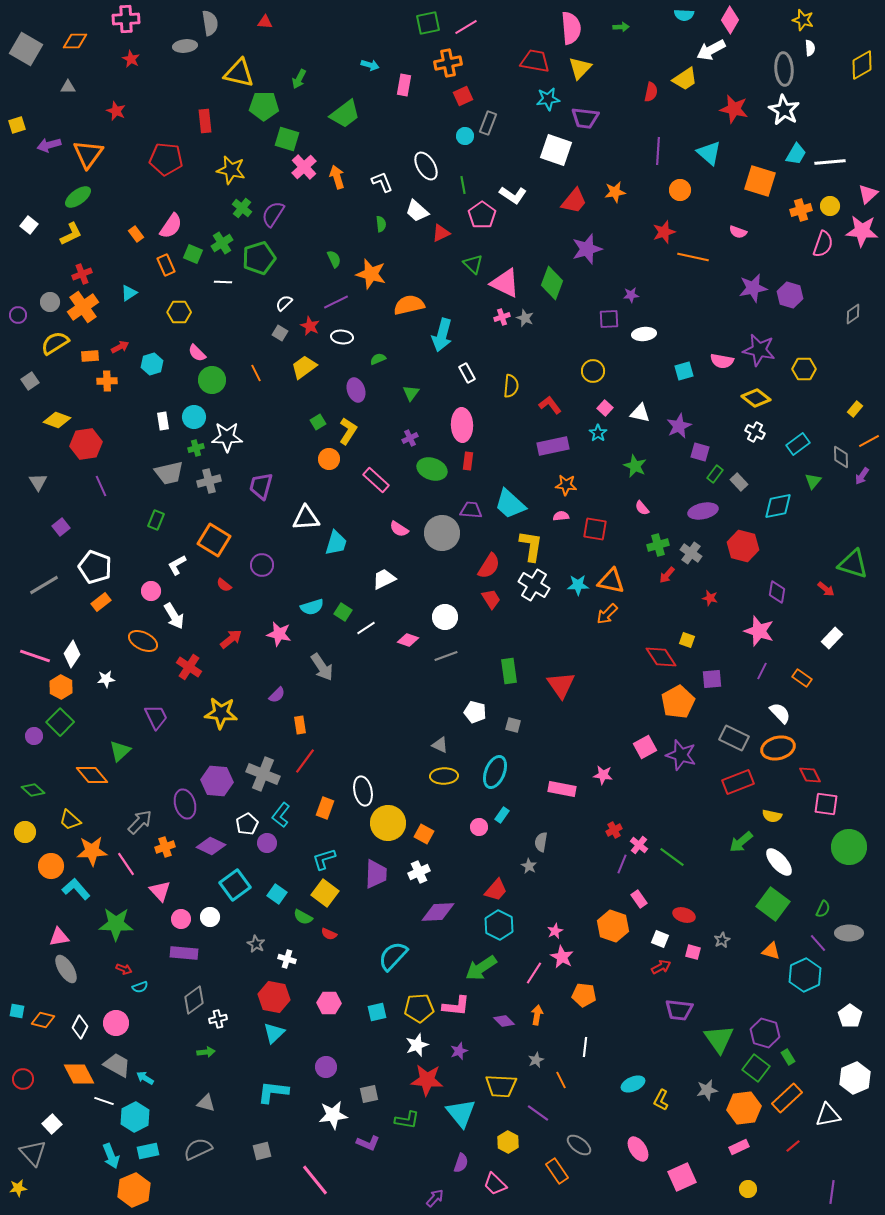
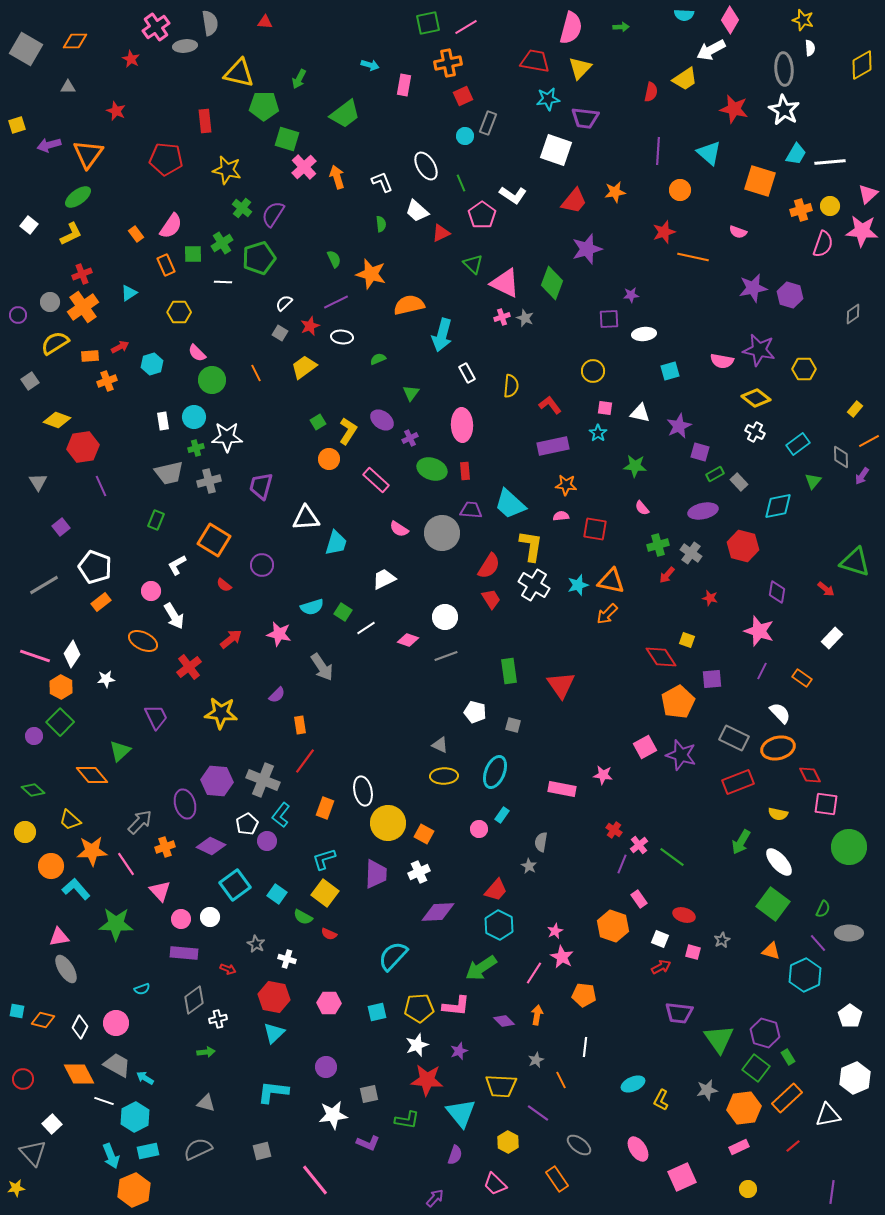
pink cross at (126, 19): moved 30 px right, 8 px down; rotated 32 degrees counterclockwise
pink semicircle at (571, 28): rotated 20 degrees clockwise
yellow star at (231, 170): moved 4 px left
green line at (463, 185): moved 2 px left, 2 px up; rotated 12 degrees counterclockwise
green square at (193, 254): rotated 24 degrees counterclockwise
red star at (310, 326): rotated 24 degrees clockwise
cyan square at (684, 371): moved 14 px left
orange cross at (107, 381): rotated 18 degrees counterclockwise
purple ellipse at (356, 390): moved 26 px right, 30 px down; rotated 35 degrees counterclockwise
pink square at (605, 408): rotated 35 degrees counterclockwise
red hexagon at (86, 444): moved 3 px left, 3 px down
red rectangle at (468, 461): moved 3 px left, 10 px down; rotated 12 degrees counterclockwise
green star at (635, 466): rotated 20 degrees counterclockwise
green rectangle at (715, 474): rotated 24 degrees clockwise
green triangle at (853, 564): moved 2 px right, 2 px up
cyan star at (578, 585): rotated 15 degrees counterclockwise
red cross at (189, 667): rotated 20 degrees clockwise
gray cross at (263, 774): moved 6 px down
yellow semicircle at (772, 816): moved 6 px right, 2 px up
pink circle at (479, 827): moved 2 px down
red cross at (614, 830): rotated 28 degrees counterclockwise
green arrow at (741, 842): rotated 20 degrees counterclockwise
purple circle at (267, 843): moved 2 px up
pink cross at (639, 845): rotated 12 degrees clockwise
red arrow at (124, 969): moved 104 px right
cyan semicircle at (140, 987): moved 2 px right, 2 px down
purple trapezoid at (679, 1010): moved 3 px down
purple semicircle at (461, 1163): moved 6 px left, 8 px up
orange rectangle at (557, 1171): moved 8 px down
yellow star at (18, 1188): moved 2 px left
